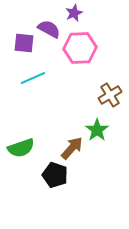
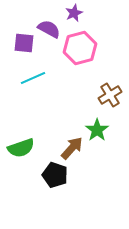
pink hexagon: rotated 12 degrees counterclockwise
